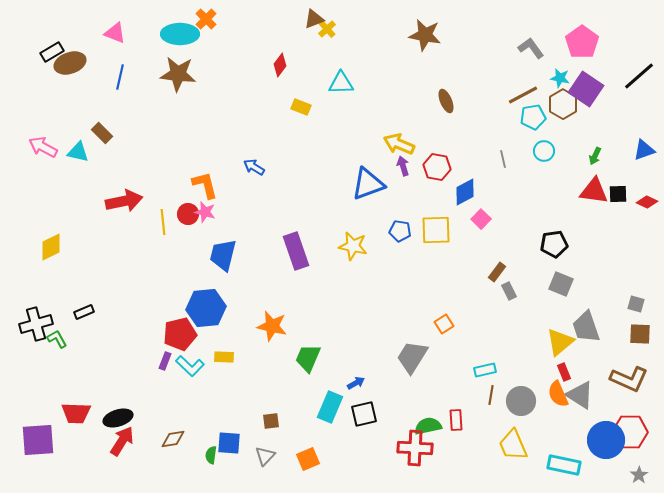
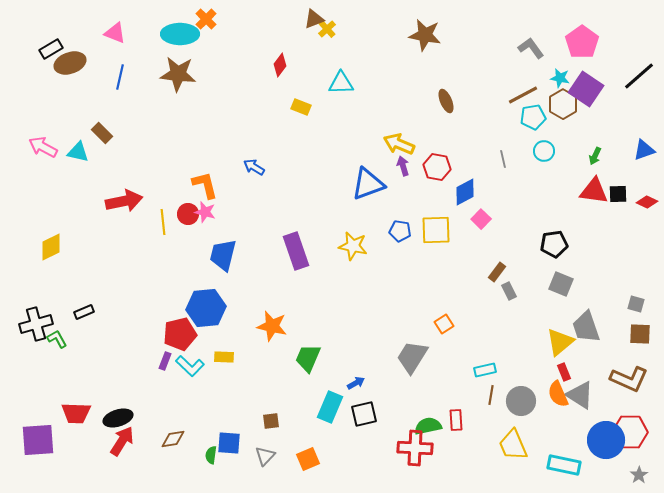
black rectangle at (52, 52): moved 1 px left, 3 px up
